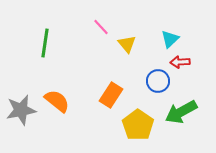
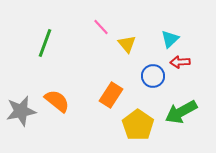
green line: rotated 12 degrees clockwise
blue circle: moved 5 px left, 5 px up
gray star: moved 1 px down
